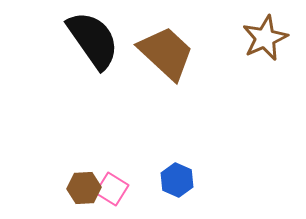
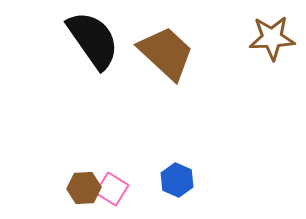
brown star: moved 7 px right; rotated 21 degrees clockwise
